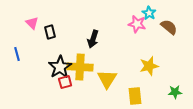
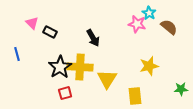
black rectangle: rotated 48 degrees counterclockwise
black arrow: moved 1 px up; rotated 48 degrees counterclockwise
red square: moved 11 px down
green star: moved 6 px right, 3 px up
